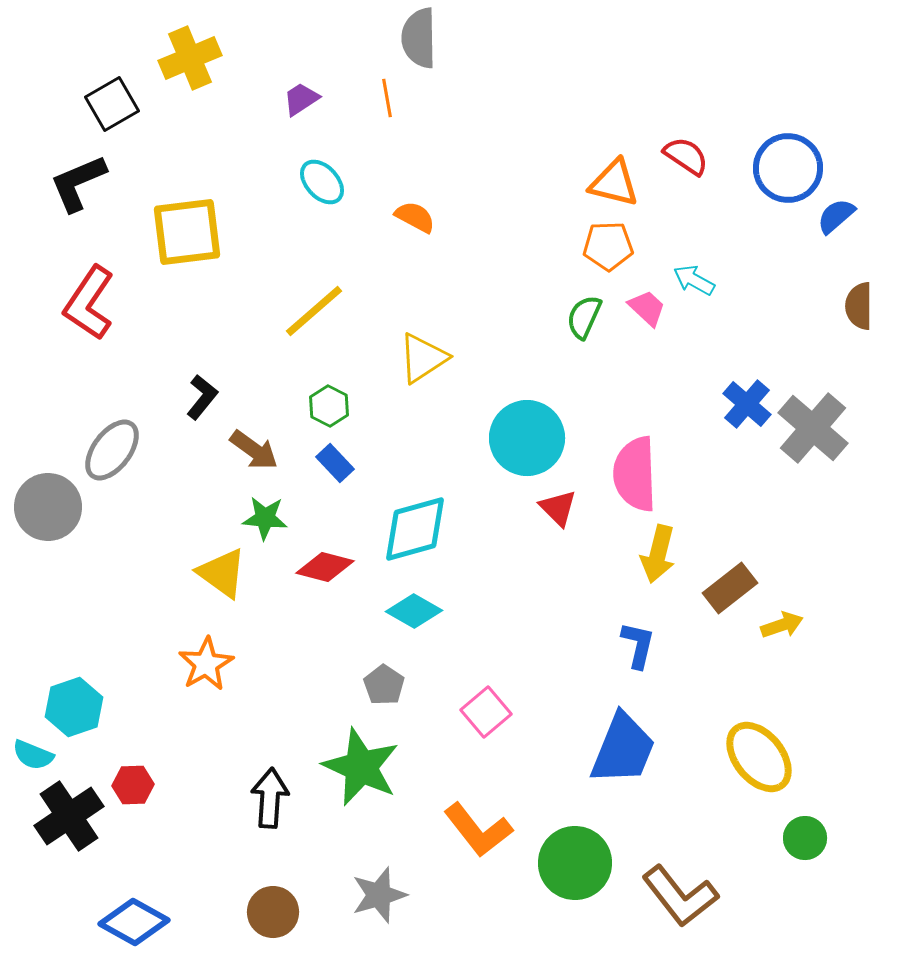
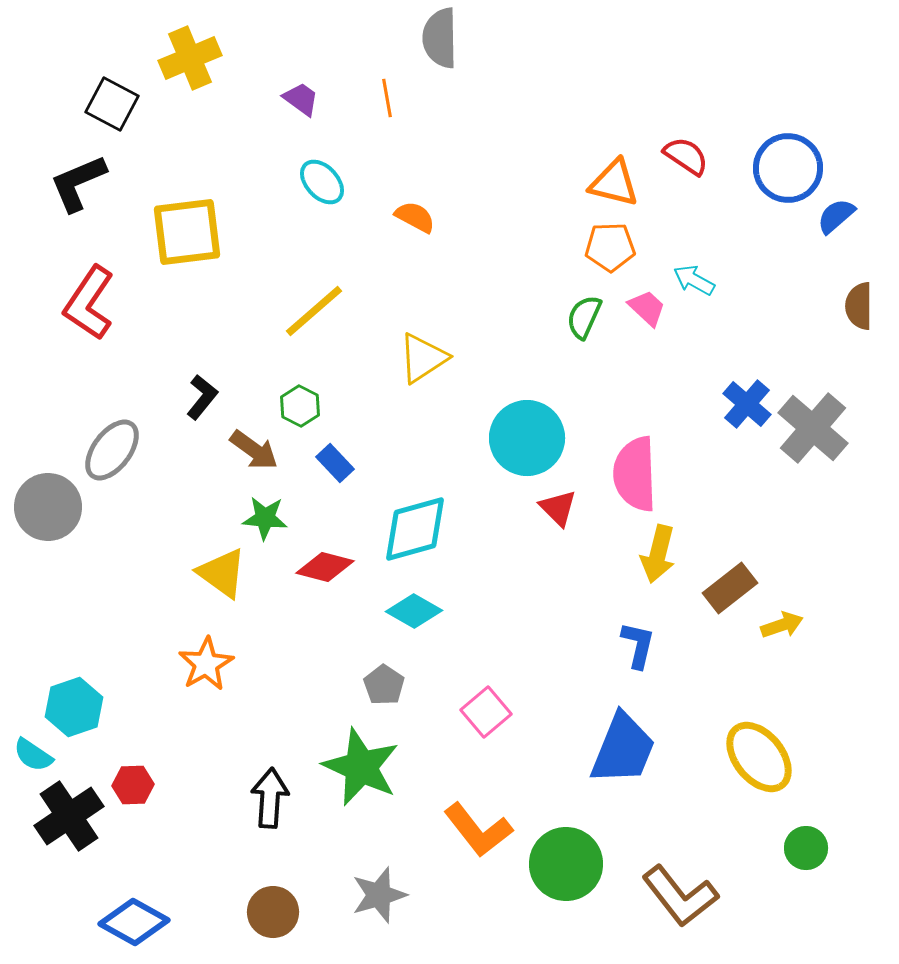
gray semicircle at (419, 38): moved 21 px right
purple trapezoid at (301, 99): rotated 69 degrees clockwise
black square at (112, 104): rotated 32 degrees counterclockwise
orange pentagon at (608, 246): moved 2 px right, 1 px down
green hexagon at (329, 406): moved 29 px left
cyan semicircle at (33, 755): rotated 12 degrees clockwise
green circle at (805, 838): moved 1 px right, 10 px down
green circle at (575, 863): moved 9 px left, 1 px down
